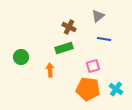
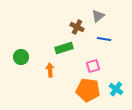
brown cross: moved 8 px right
orange pentagon: moved 1 px down
